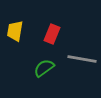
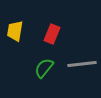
gray line: moved 5 px down; rotated 16 degrees counterclockwise
green semicircle: rotated 15 degrees counterclockwise
